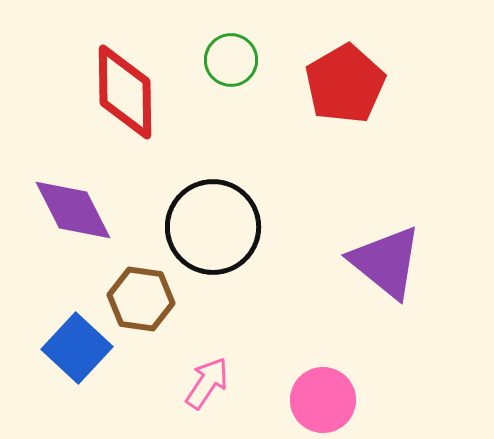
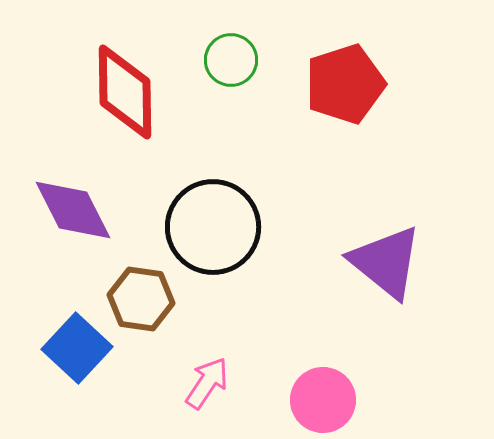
red pentagon: rotated 12 degrees clockwise
